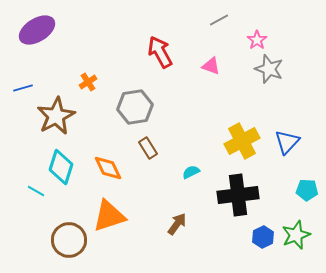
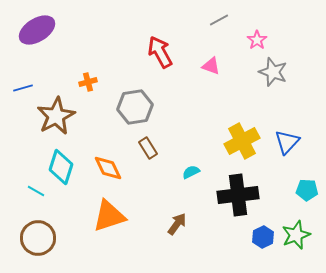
gray star: moved 4 px right, 3 px down
orange cross: rotated 18 degrees clockwise
brown circle: moved 31 px left, 2 px up
